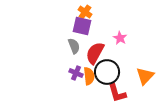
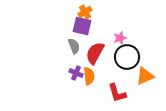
orange cross: rotated 24 degrees clockwise
pink star: rotated 24 degrees clockwise
black circle: moved 20 px right, 15 px up
orange triangle: rotated 24 degrees clockwise
